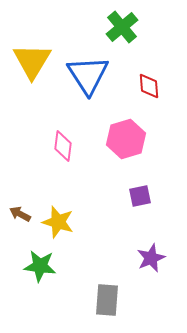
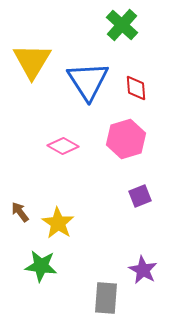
green cross: moved 2 px up; rotated 8 degrees counterclockwise
blue triangle: moved 6 px down
red diamond: moved 13 px left, 2 px down
pink diamond: rotated 68 degrees counterclockwise
purple square: rotated 10 degrees counterclockwise
brown arrow: moved 2 px up; rotated 25 degrees clockwise
yellow star: moved 1 px down; rotated 16 degrees clockwise
purple star: moved 8 px left, 12 px down; rotated 20 degrees counterclockwise
green star: moved 1 px right
gray rectangle: moved 1 px left, 2 px up
